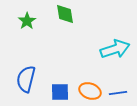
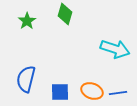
green diamond: rotated 25 degrees clockwise
cyan arrow: rotated 36 degrees clockwise
orange ellipse: moved 2 px right
